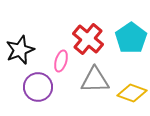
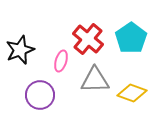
purple circle: moved 2 px right, 8 px down
